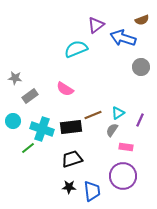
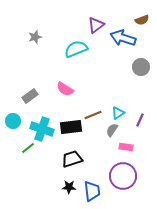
gray star: moved 20 px right, 41 px up; rotated 24 degrees counterclockwise
